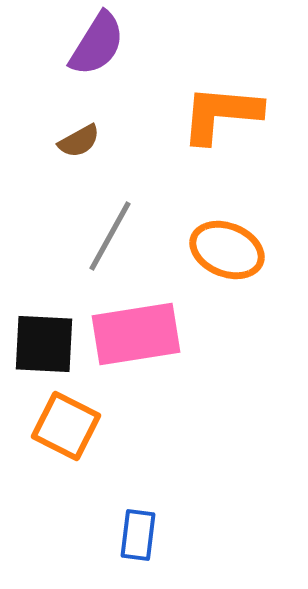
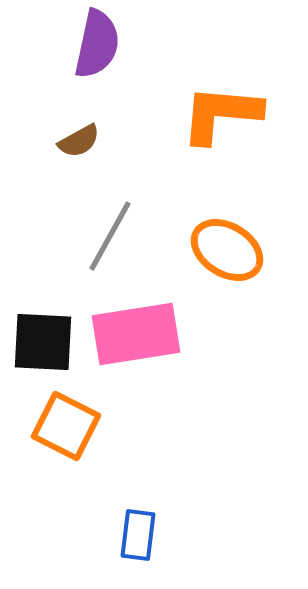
purple semicircle: rotated 20 degrees counterclockwise
orange ellipse: rotated 10 degrees clockwise
black square: moved 1 px left, 2 px up
